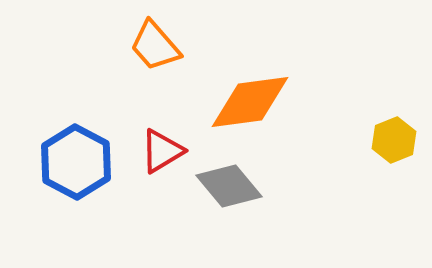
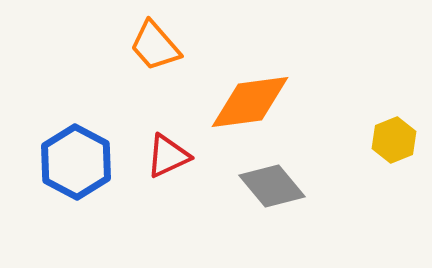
red triangle: moved 6 px right, 5 px down; rotated 6 degrees clockwise
gray diamond: moved 43 px right
